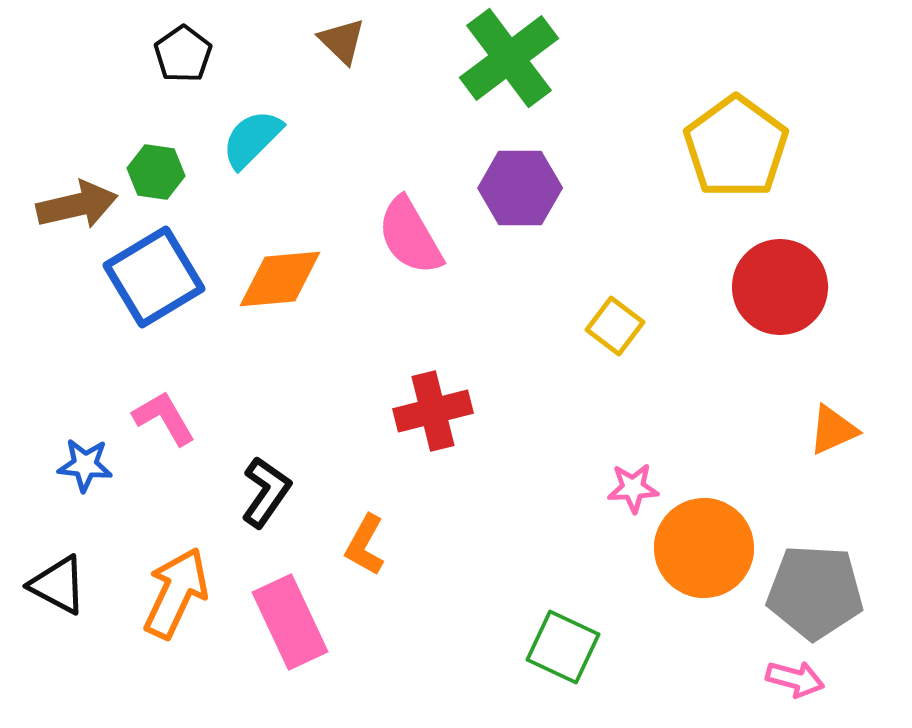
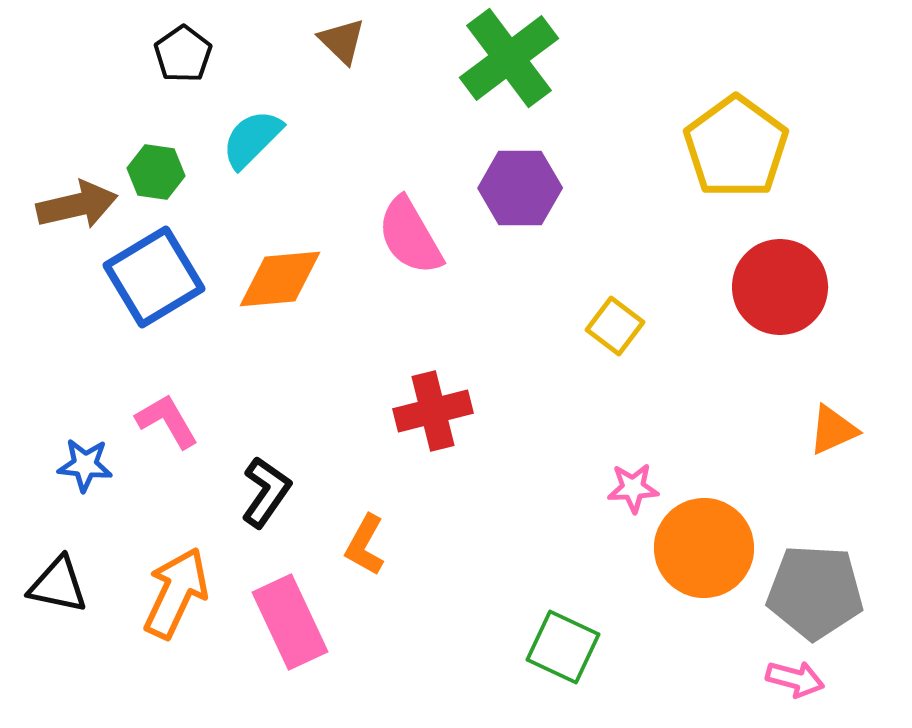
pink L-shape: moved 3 px right, 3 px down
black triangle: rotated 16 degrees counterclockwise
